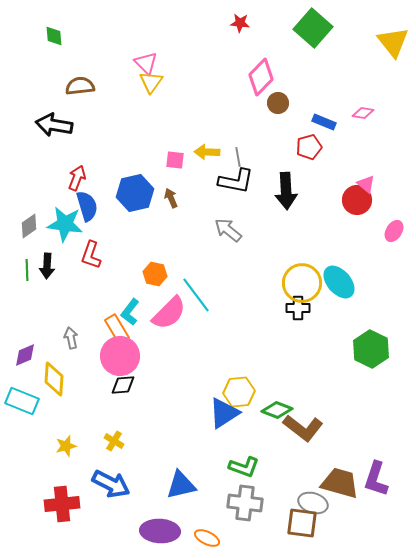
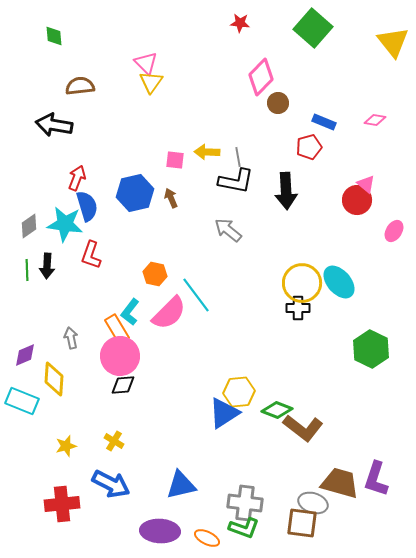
pink diamond at (363, 113): moved 12 px right, 7 px down
green L-shape at (244, 467): moved 61 px down
